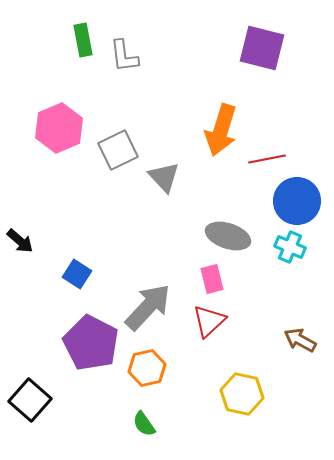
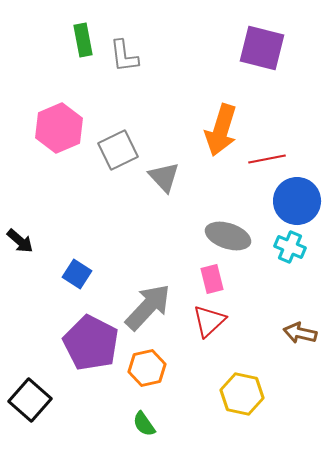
brown arrow: moved 7 px up; rotated 16 degrees counterclockwise
